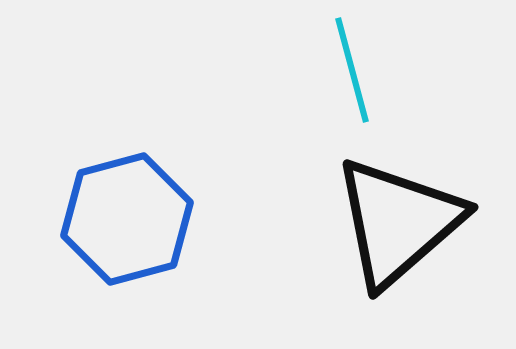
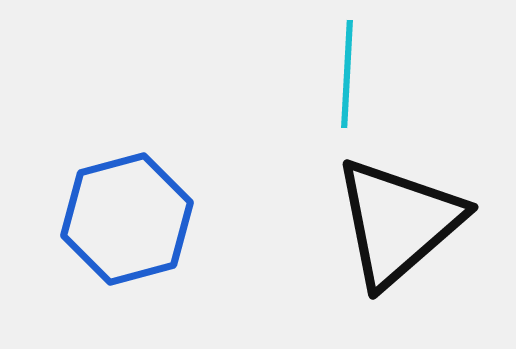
cyan line: moved 5 px left, 4 px down; rotated 18 degrees clockwise
